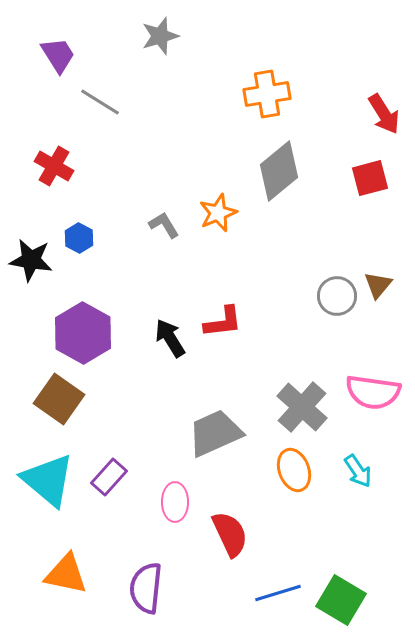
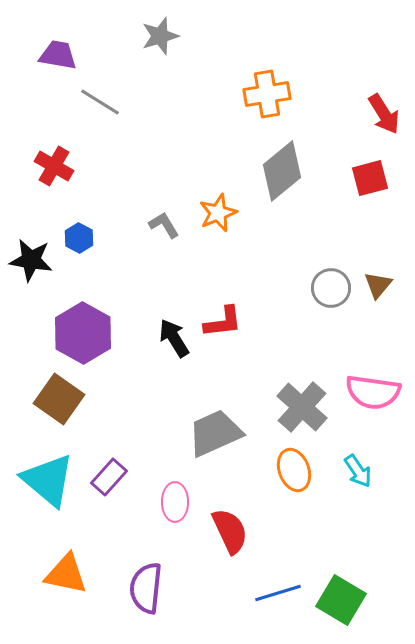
purple trapezoid: rotated 48 degrees counterclockwise
gray diamond: moved 3 px right
gray circle: moved 6 px left, 8 px up
black arrow: moved 4 px right
red semicircle: moved 3 px up
